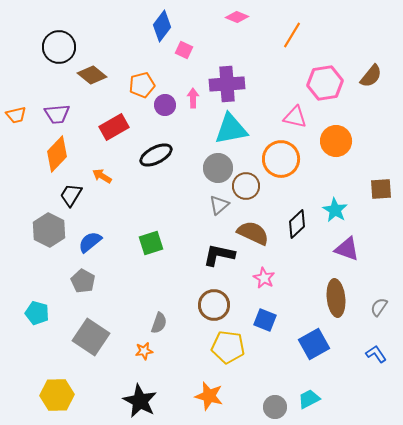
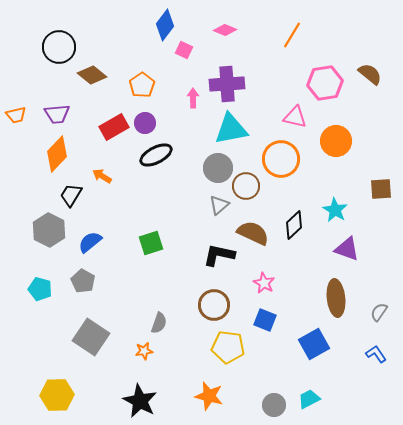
pink diamond at (237, 17): moved 12 px left, 13 px down
blue diamond at (162, 26): moved 3 px right, 1 px up
brown semicircle at (371, 76): moved 1 px left, 2 px up; rotated 90 degrees counterclockwise
orange pentagon at (142, 85): rotated 20 degrees counterclockwise
purple circle at (165, 105): moved 20 px left, 18 px down
black diamond at (297, 224): moved 3 px left, 1 px down
pink star at (264, 278): moved 5 px down
gray semicircle at (379, 307): moved 5 px down
cyan pentagon at (37, 313): moved 3 px right, 24 px up
gray circle at (275, 407): moved 1 px left, 2 px up
